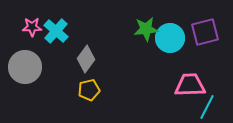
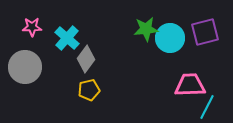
cyan cross: moved 11 px right, 7 px down
